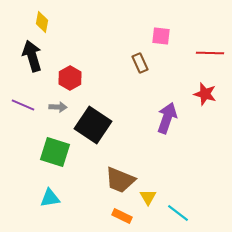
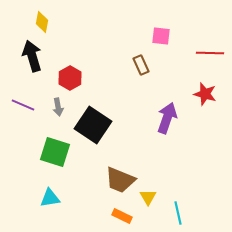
brown rectangle: moved 1 px right, 2 px down
gray arrow: rotated 78 degrees clockwise
cyan line: rotated 40 degrees clockwise
